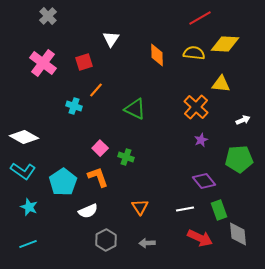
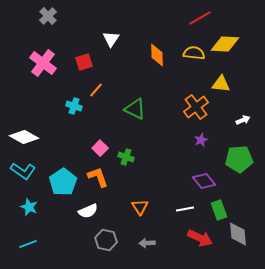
orange cross: rotated 10 degrees clockwise
gray hexagon: rotated 20 degrees counterclockwise
